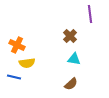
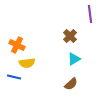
cyan triangle: rotated 40 degrees counterclockwise
